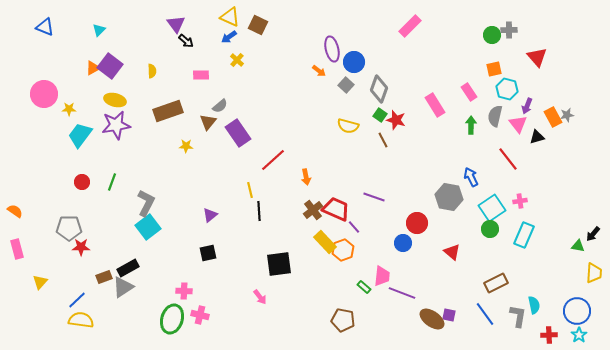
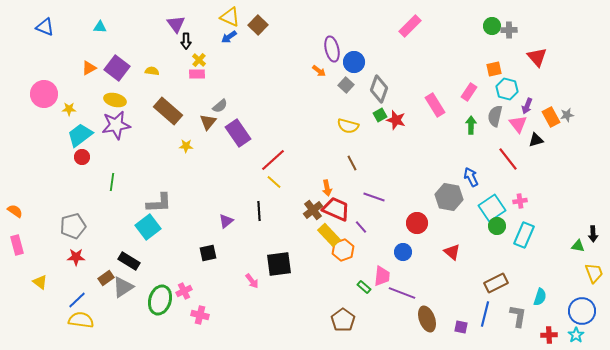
brown square at (258, 25): rotated 18 degrees clockwise
cyan triangle at (99, 30): moved 1 px right, 3 px up; rotated 48 degrees clockwise
green circle at (492, 35): moved 9 px up
black arrow at (186, 41): rotated 49 degrees clockwise
yellow cross at (237, 60): moved 38 px left
purple square at (110, 66): moved 7 px right, 2 px down
orange triangle at (93, 68): moved 4 px left
yellow semicircle at (152, 71): rotated 80 degrees counterclockwise
pink rectangle at (201, 75): moved 4 px left, 1 px up
pink rectangle at (469, 92): rotated 66 degrees clockwise
brown rectangle at (168, 111): rotated 60 degrees clockwise
green square at (380, 115): rotated 24 degrees clockwise
orange rectangle at (553, 117): moved 2 px left
cyan trapezoid at (80, 135): rotated 16 degrees clockwise
black triangle at (537, 137): moved 1 px left, 3 px down
brown line at (383, 140): moved 31 px left, 23 px down
orange arrow at (306, 177): moved 21 px right, 11 px down
red circle at (82, 182): moved 25 px up
green line at (112, 182): rotated 12 degrees counterclockwise
yellow line at (250, 190): moved 24 px right, 8 px up; rotated 35 degrees counterclockwise
gray L-shape at (146, 203): moved 13 px right; rotated 60 degrees clockwise
purple triangle at (210, 215): moved 16 px right, 6 px down
purple line at (354, 227): moved 7 px right
gray pentagon at (69, 228): moved 4 px right, 2 px up; rotated 15 degrees counterclockwise
green circle at (490, 229): moved 7 px right, 3 px up
black arrow at (593, 234): rotated 42 degrees counterclockwise
yellow rectangle at (325, 242): moved 4 px right, 7 px up
blue circle at (403, 243): moved 9 px down
red star at (81, 247): moved 5 px left, 10 px down
pink rectangle at (17, 249): moved 4 px up
black rectangle at (128, 268): moved 1 px right, 7 px up; rotated 60 degrees clockwise
yellow trapezoid at (594, 273): rotated 25 degrees counterclockwise
brown rectangle at (104, 277): moved 2 px right, 1 px down; rotated 14 degrees counterclockwise
yellow triangle at (40, 282): rotated 35 degrees counterclockwise
pink cross at (184, 291): rotated 28 degrees counterclockwise
pink arrow at (260, 297): moved 8 px left, 16 px up
cyan semicircle at (534, 305): moved 6 px right, 8 px up; rotated 30 degrees clockwise
blue circle at (577, 311): moved 5 px right
blue line at (485, 314): rotated 50 degrees clockwise
purple square at (449, 315): moved 12 px right, 12 px down
green ellipse at (172, 319): moved 12 px left, 19 px up
brown ellipse at (432, 319): moved 5 px left; rotated 35 degrees clockwise
brown pentagon at (343, 320): rotated 25 degrees clockwise
cyan star at (579, 335): moved 3 px left
